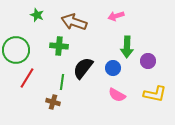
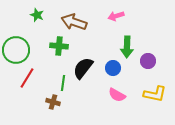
green line: moved 1 px right, 1 px down
